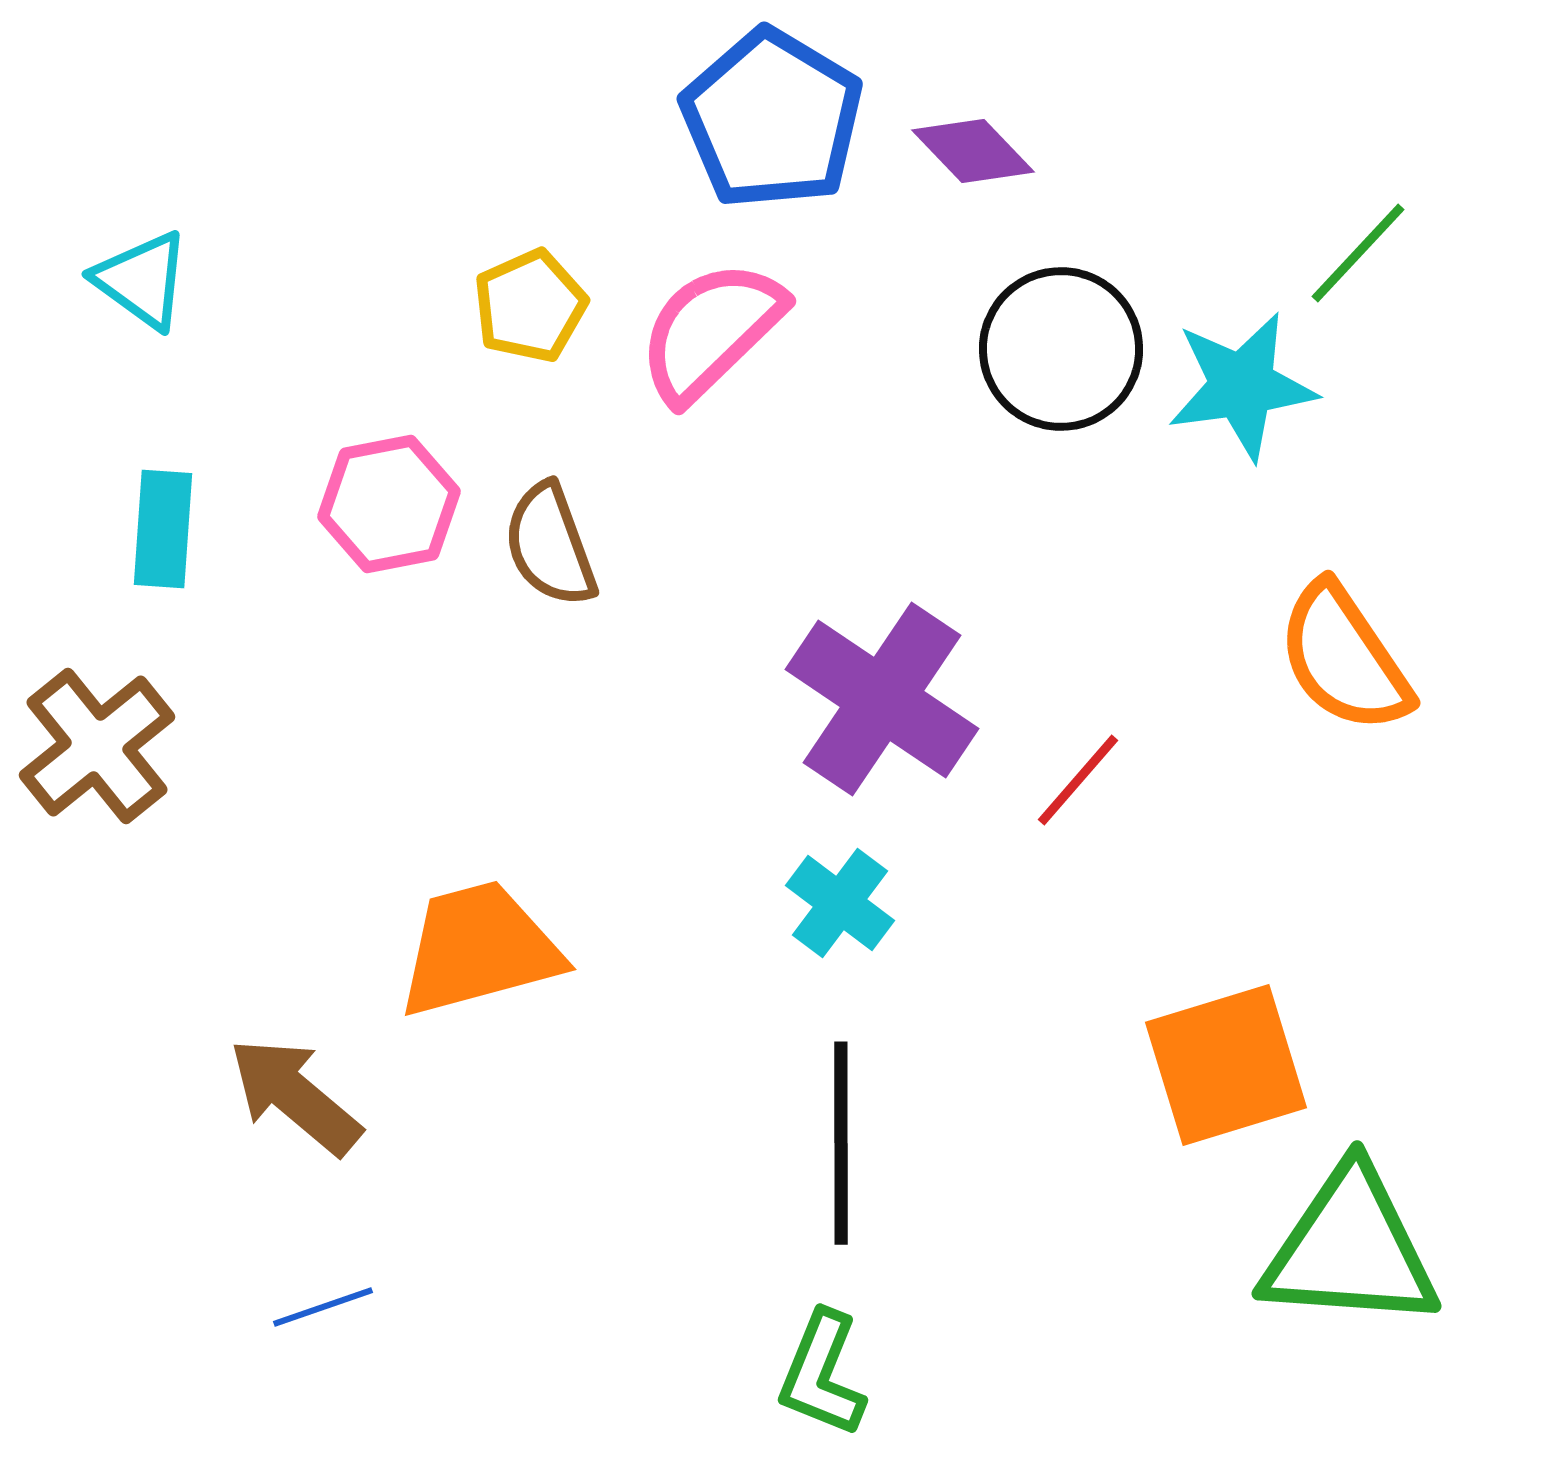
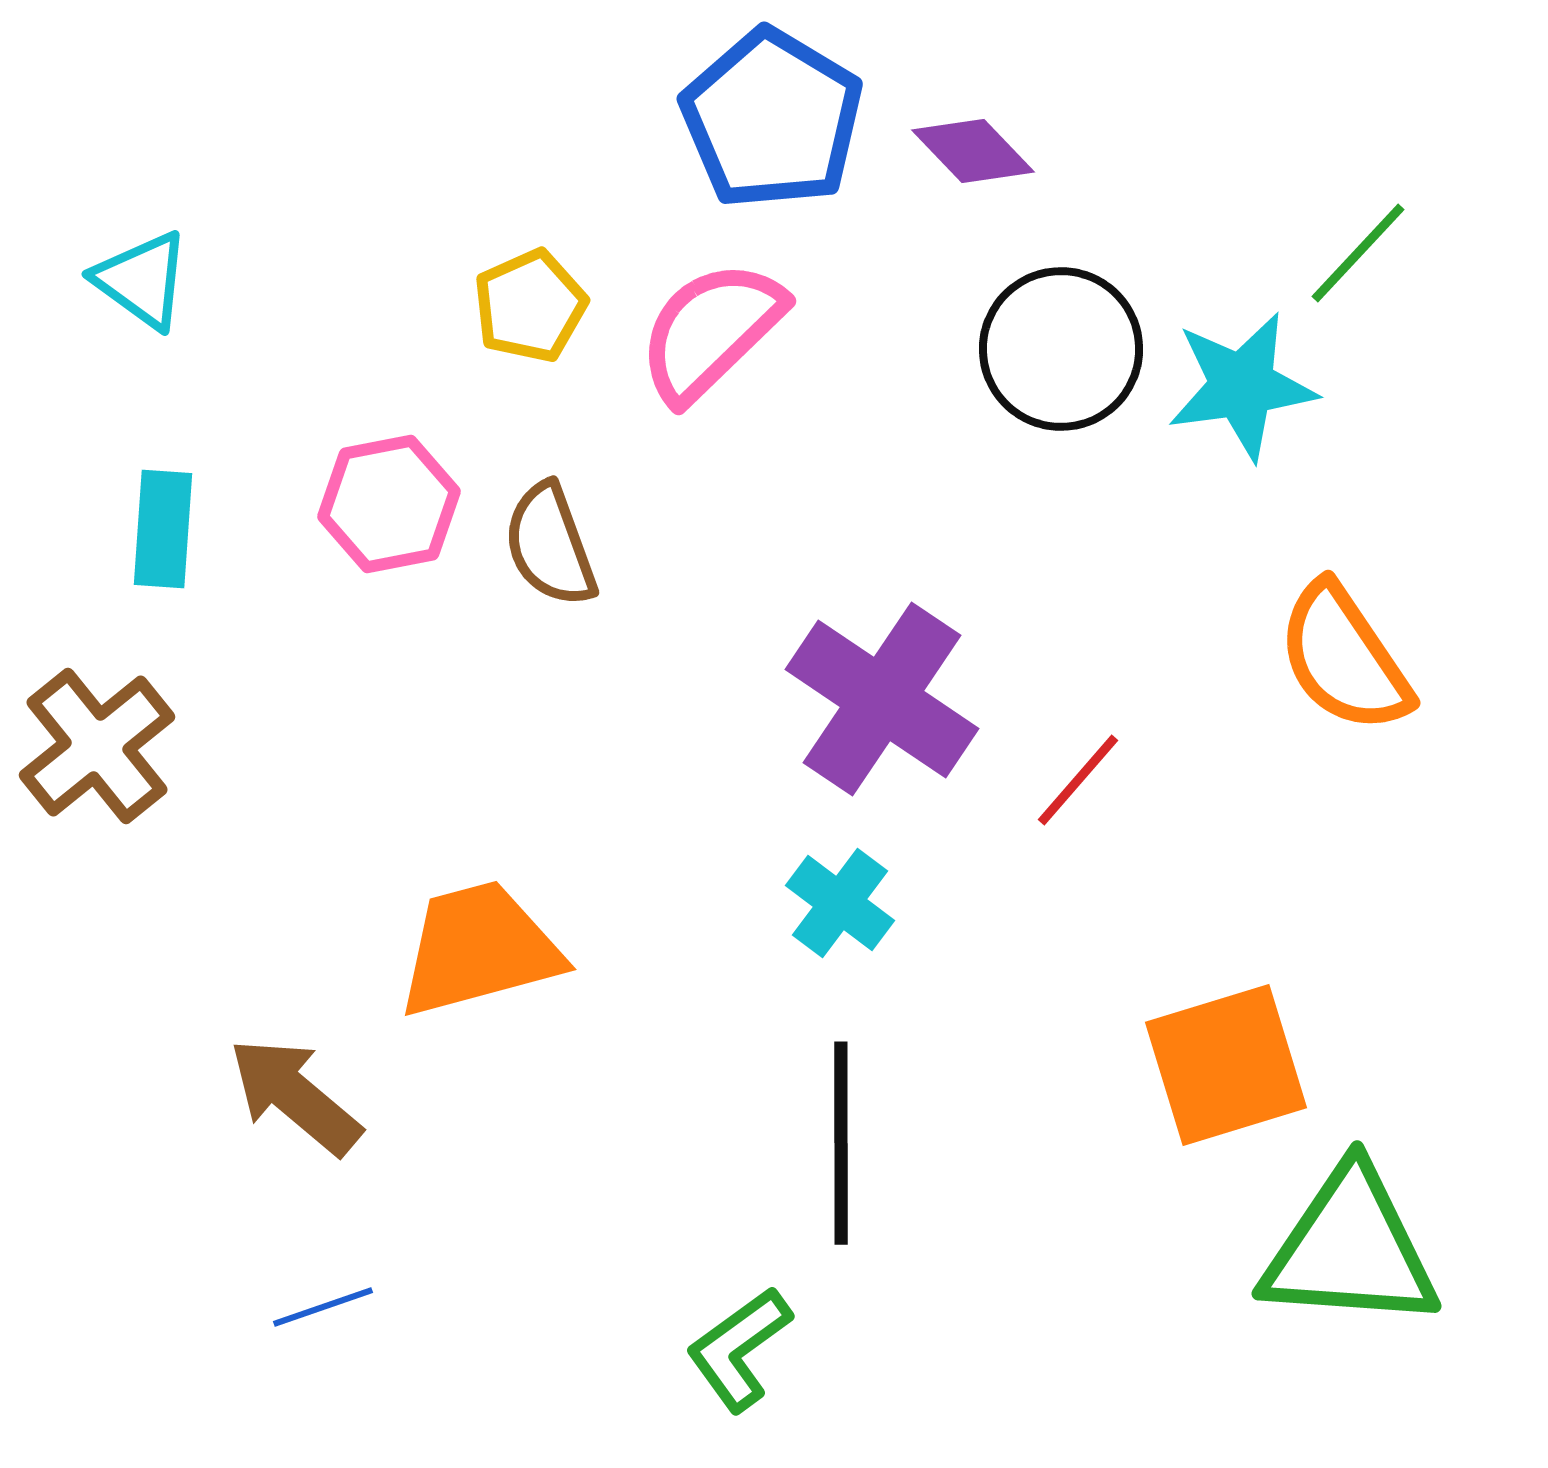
green L-shape: moved 83 px left, 25 px up; rotated 32 degrees clockwise
